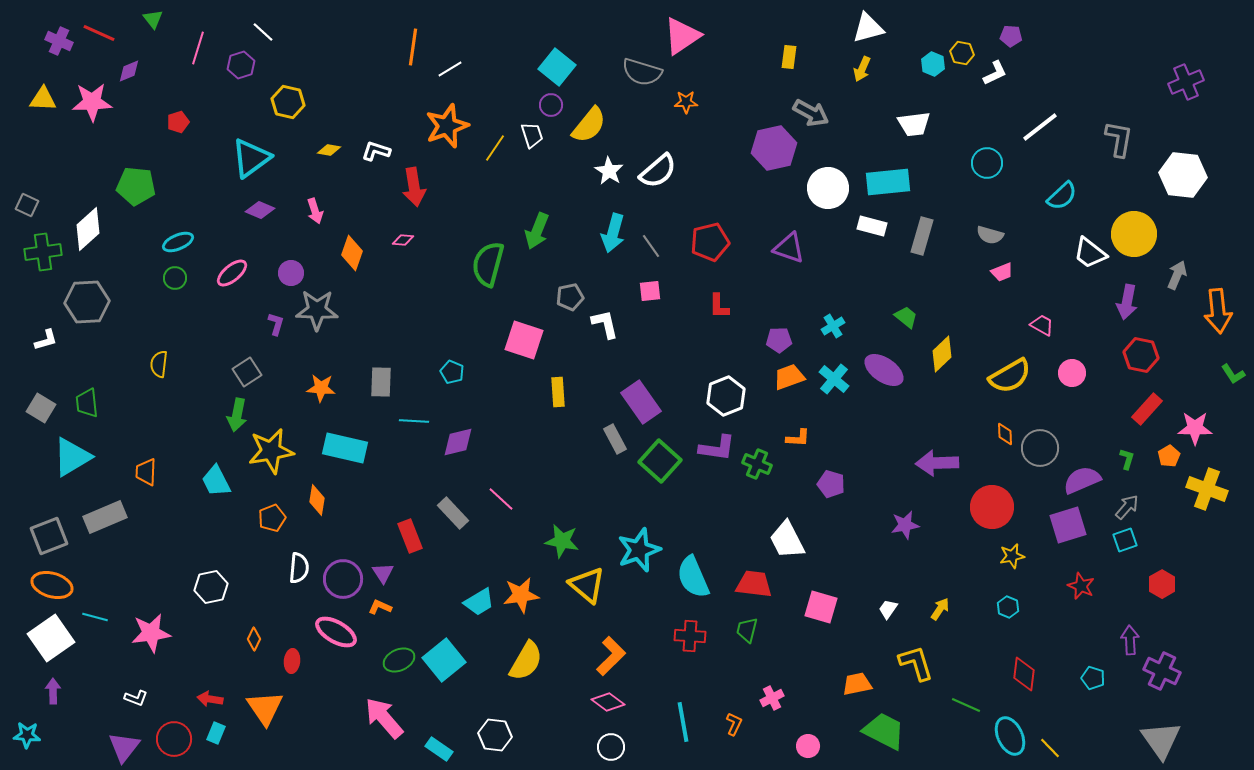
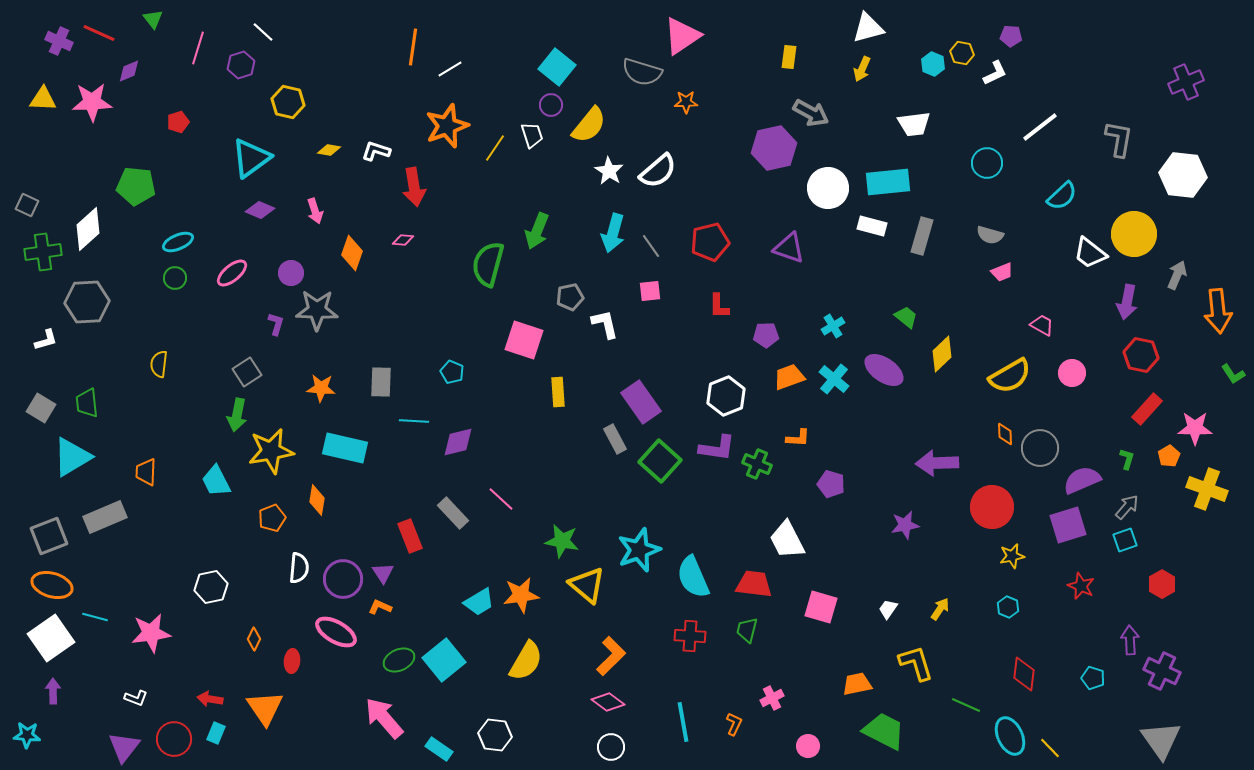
purple pentagon at (779, 340): moved 13 px left, 5 px up
